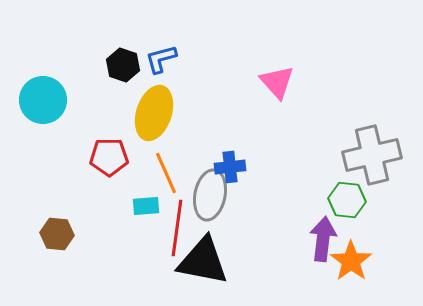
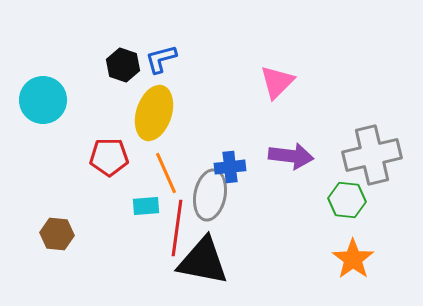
pink triangle: rotated 27 degrees clockwise
purple arrow: moved 32 px left, 83 px up; rotated 90 degrees clockwise
orange star: moved 2 px right, 2 px up
